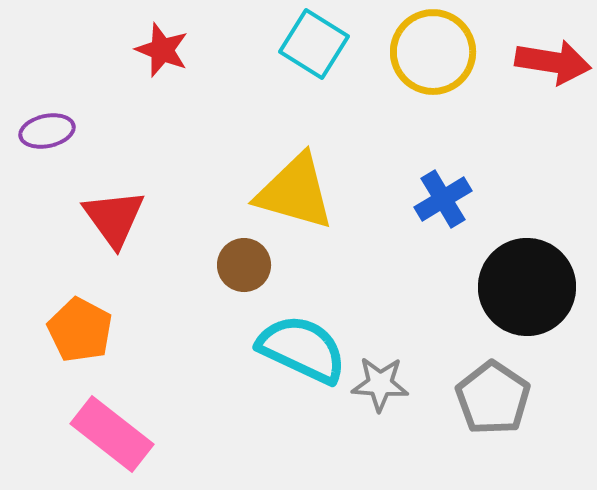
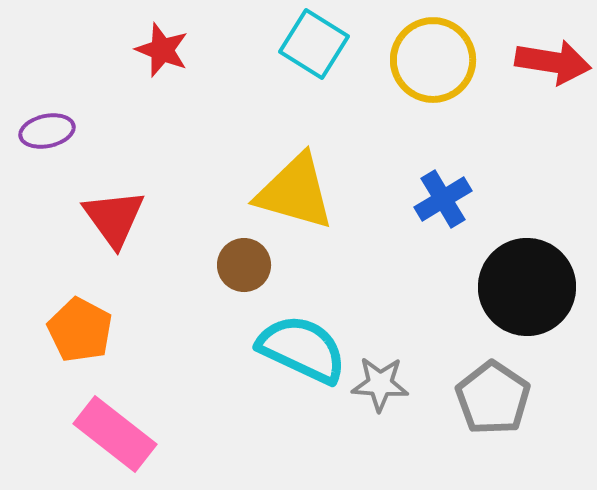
yellow circle: moved 8 px down
pink rectangle: moved 3 px right
